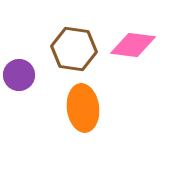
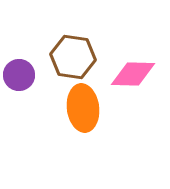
pink diamond: moved 29 px down; rotated 6 degrees counterclockwise
brown hexagon: moved 1 px left, 8 px down
